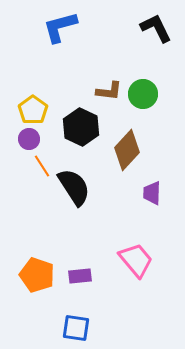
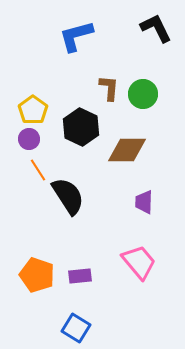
blue L-shape: moved 16 px right, 9 px down
brown L-shape: moved 3 px up; rotated 92 degrees counterclockwise
brown diamond: rotated 48 degrees clockwise
orange line: moved 4 px left, 4 px down
black semicircle: moved 6 px left, 9 px down
purple trapezoid: moved 8 px left, 9 px down
pink trapezoid: moved 3 px right, 2 px down
blue square: rotated 24 degrees clockwise
